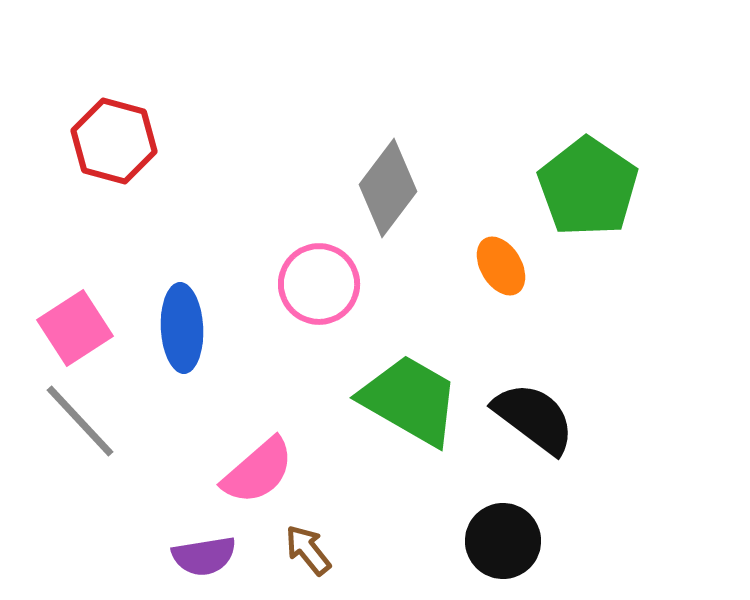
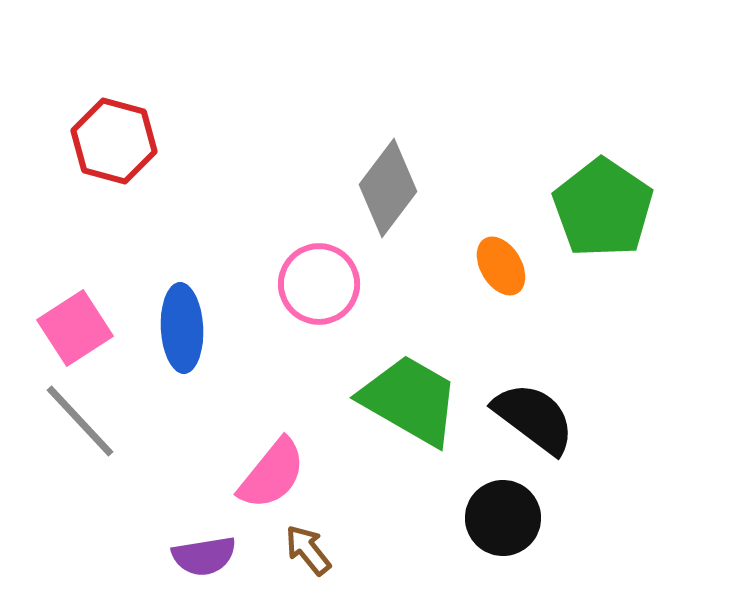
green pentagon: moved 15 px right, 21 px down
pink semicircle: moved 14 px right, 3 px down; rotated 10 degrees counterclockwise
black circle: moved 23 px up
